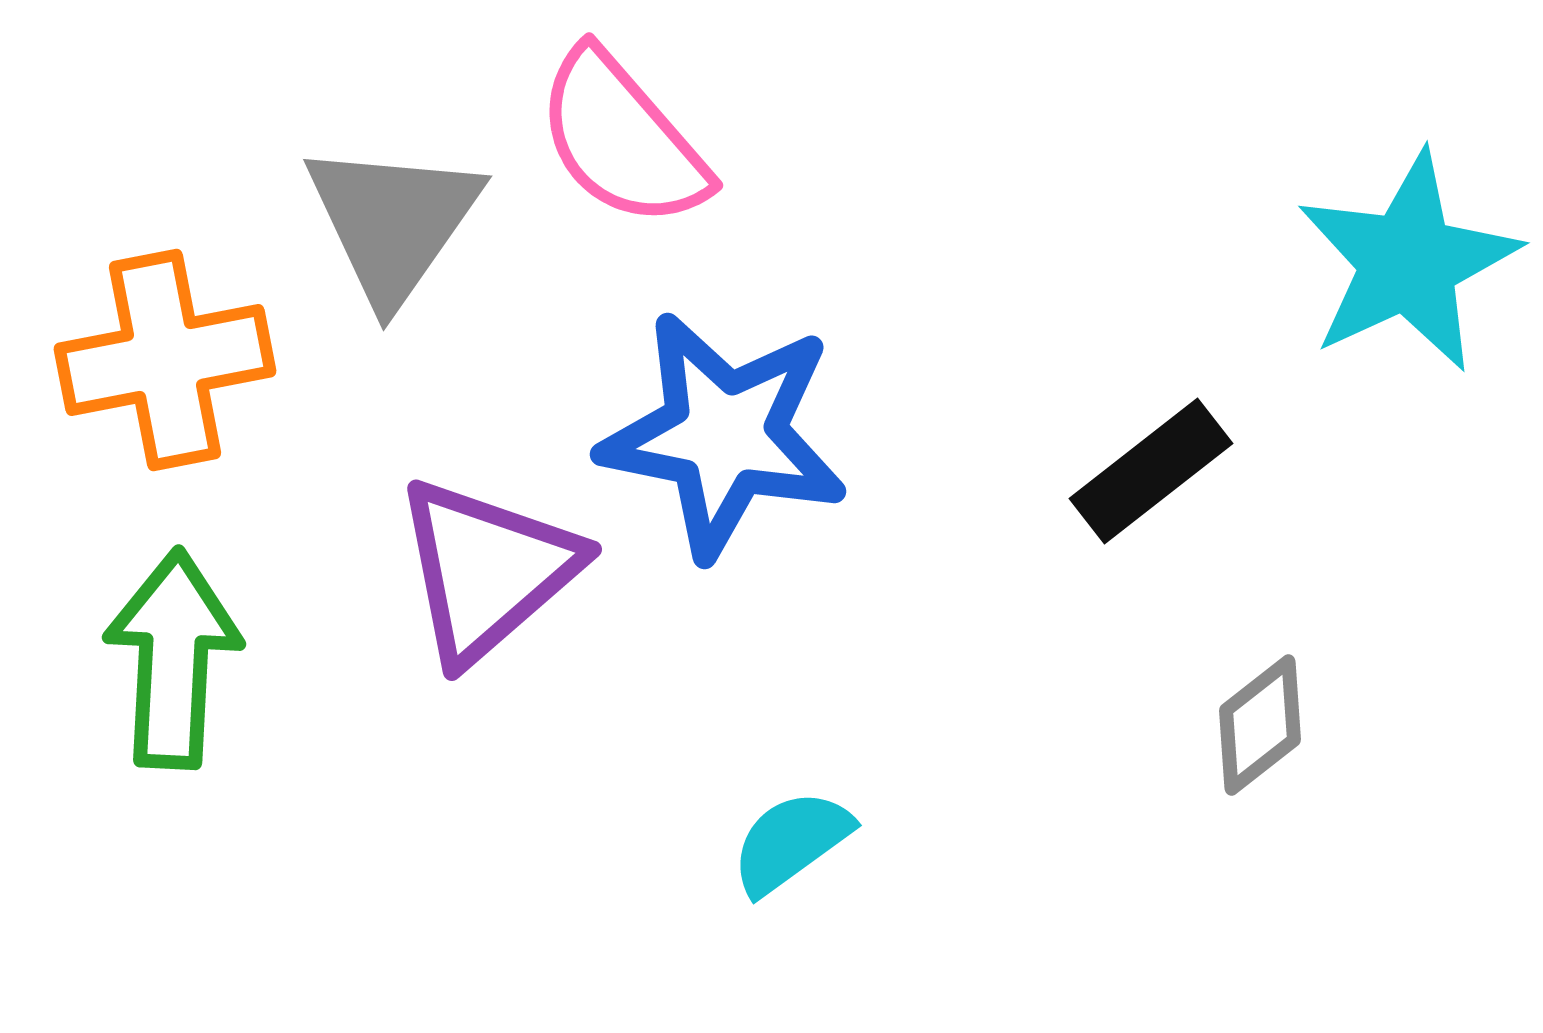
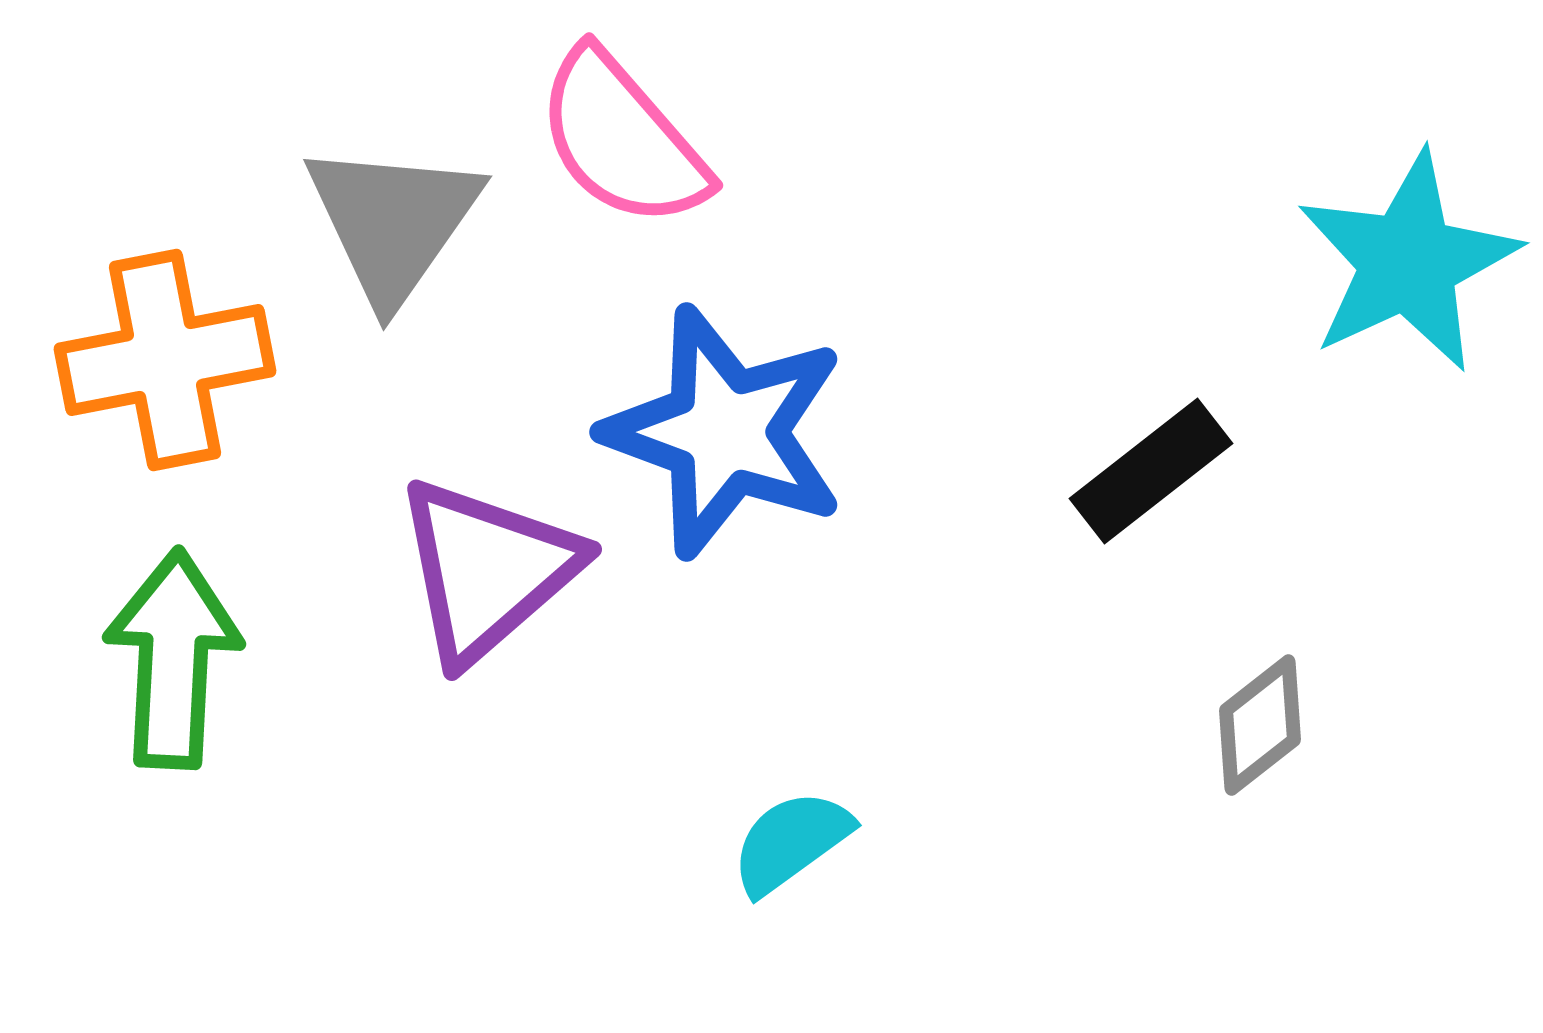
blue star: moved 1 px right, 3 px up; rotated 9 degrees clockwise
